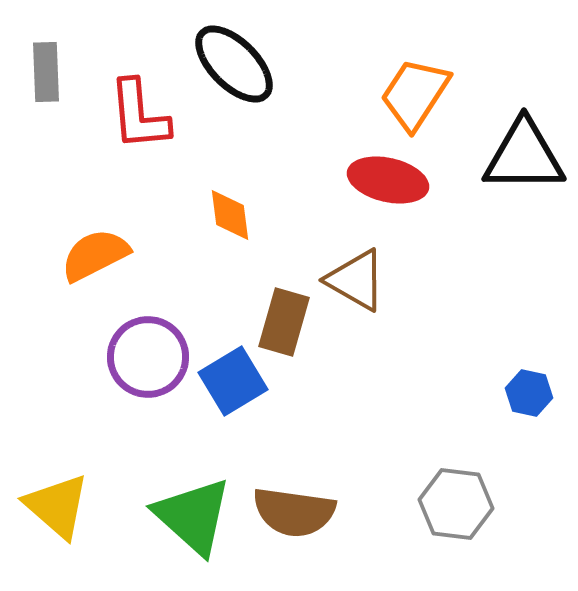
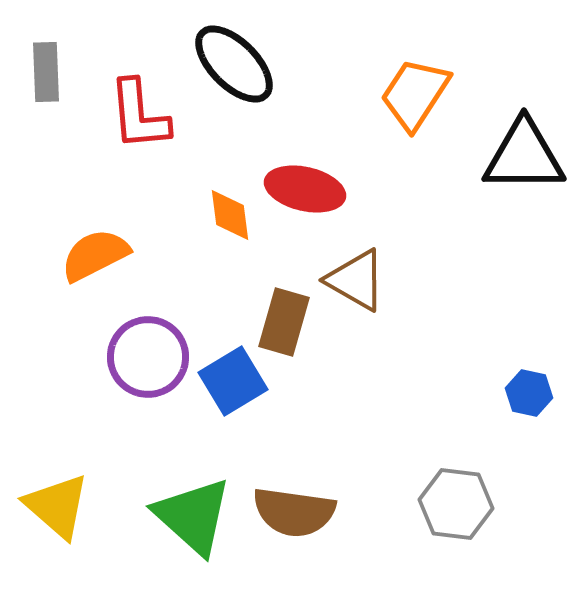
red ellipse: moved 83 px left, 9 px down
